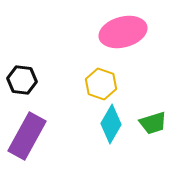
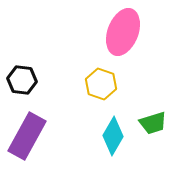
pink ellipse: rotated 54 degrees counterclockwise
cyan diamond: moved 2 px right, 12 px down
